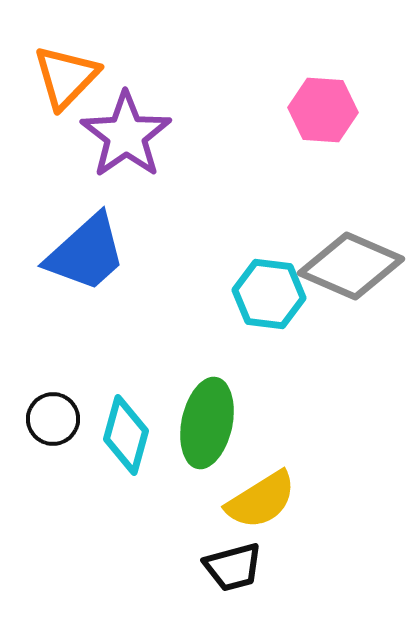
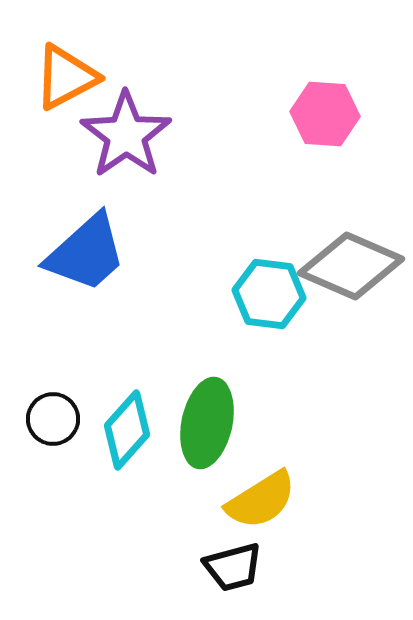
orange triangle: rotated 18 degrees clockwise
pink hexagon: moved 2 px right, 4 px down
cyan diamond: moved 1 px right, 5 px up; rotated 26 degrees clockwise
